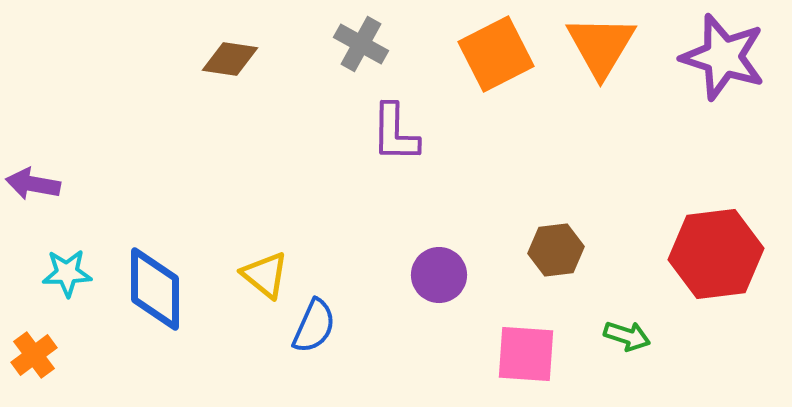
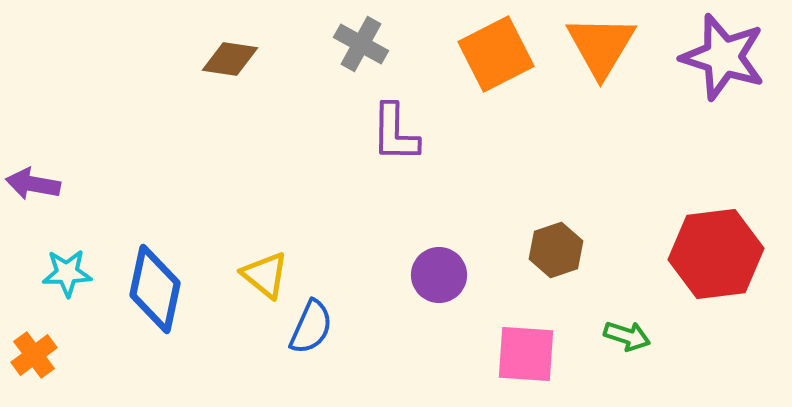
brown hexagon: rotated 12 degrees counterclockwise
blue diamond: rotated 12 degrees clockwise
blue semicircle: moved 3 px left, 1 px down
